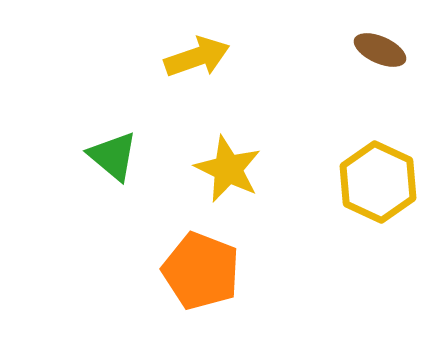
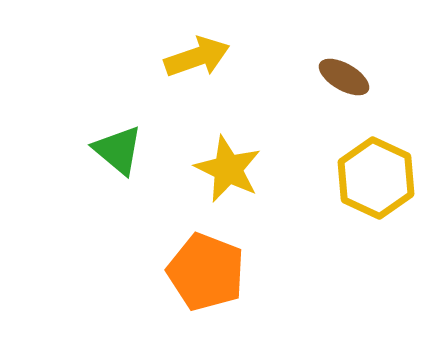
brown ellipse: moved 36 px left, 27 px down; rotated 6 degrees clockwise
green triangle: moved 5 px right, 6 px up
yellow hexagon: moved 2 px left, 4 px up
orange pentagon: moved 5 px right, 1 px down
